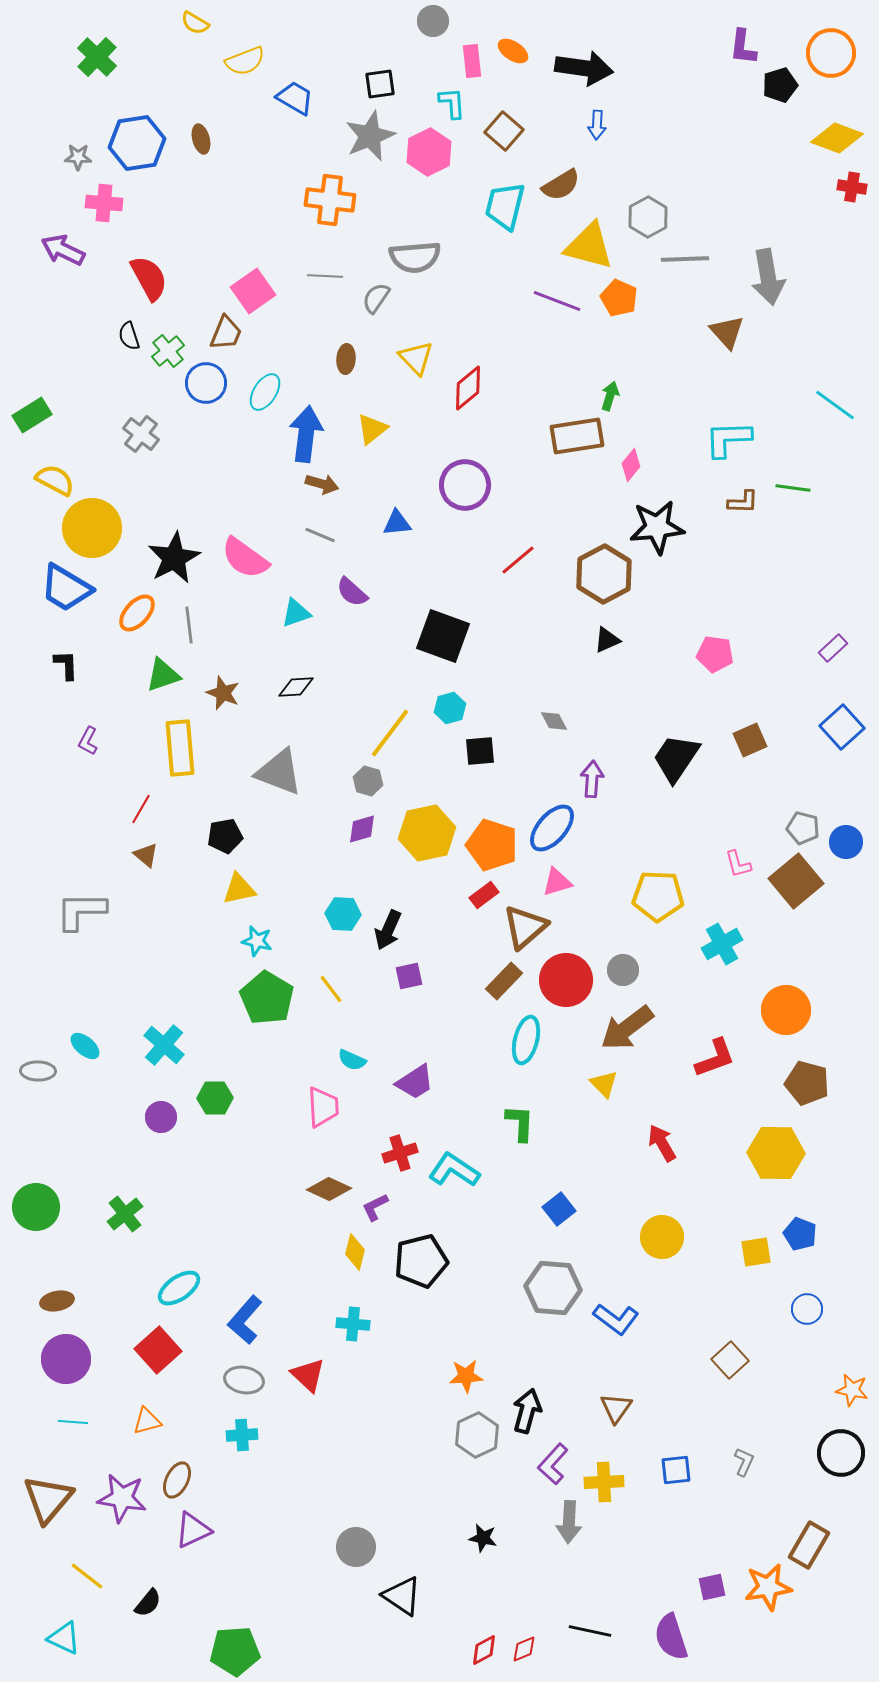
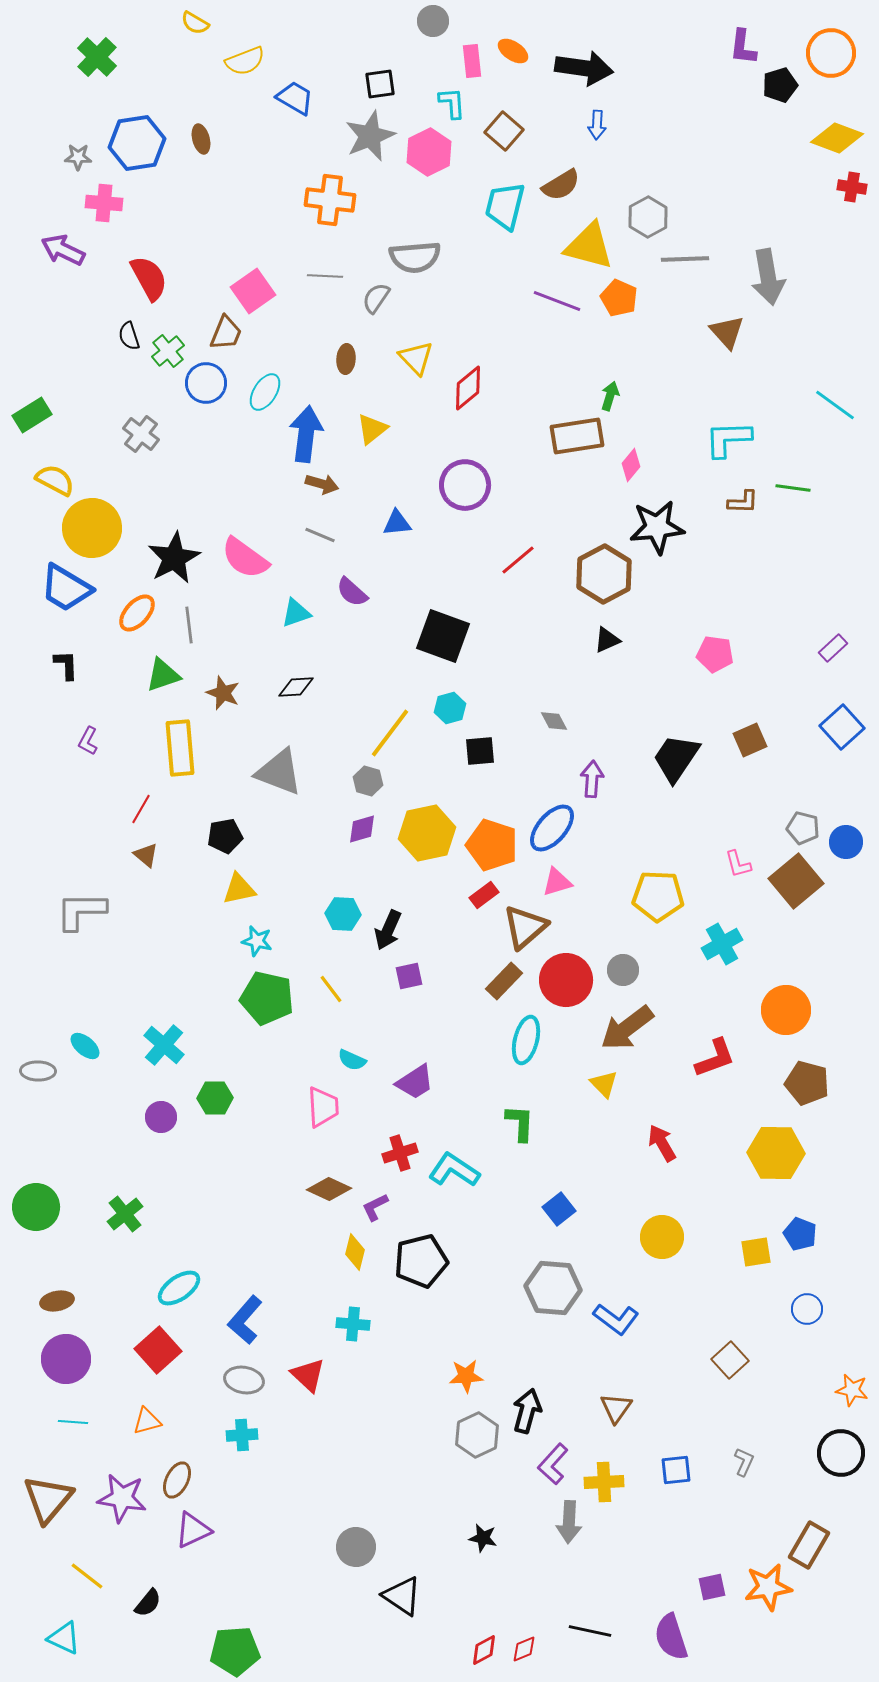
green pentagon at (267, 998): rotated 18 degrees counterclockwise
